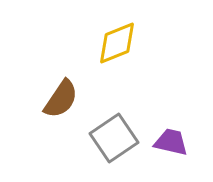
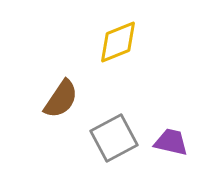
yellow diamond: moved 1 px right, 1 px up
gray square: rotated 6 degrees clockwise
